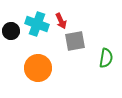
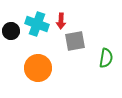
red arrow: rotated 28 degrees clockwise
